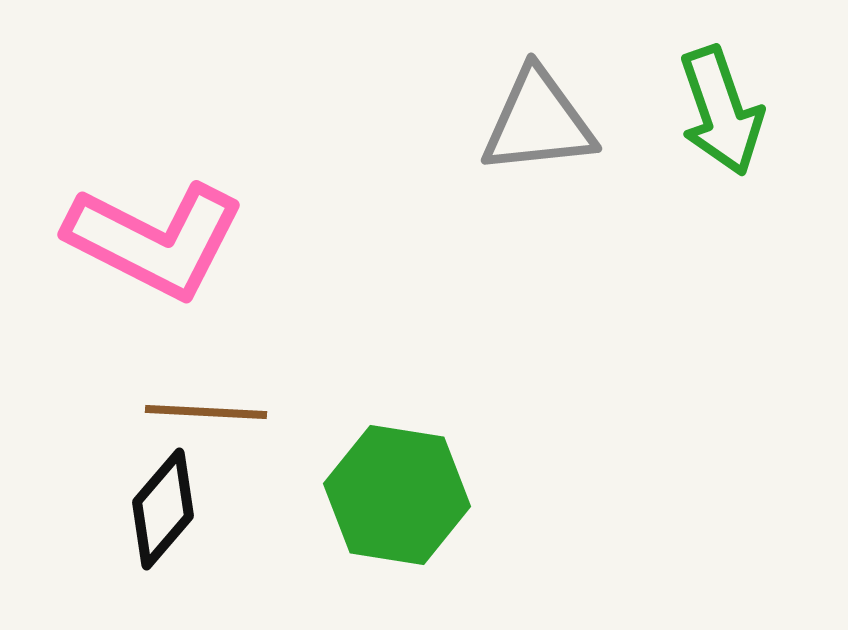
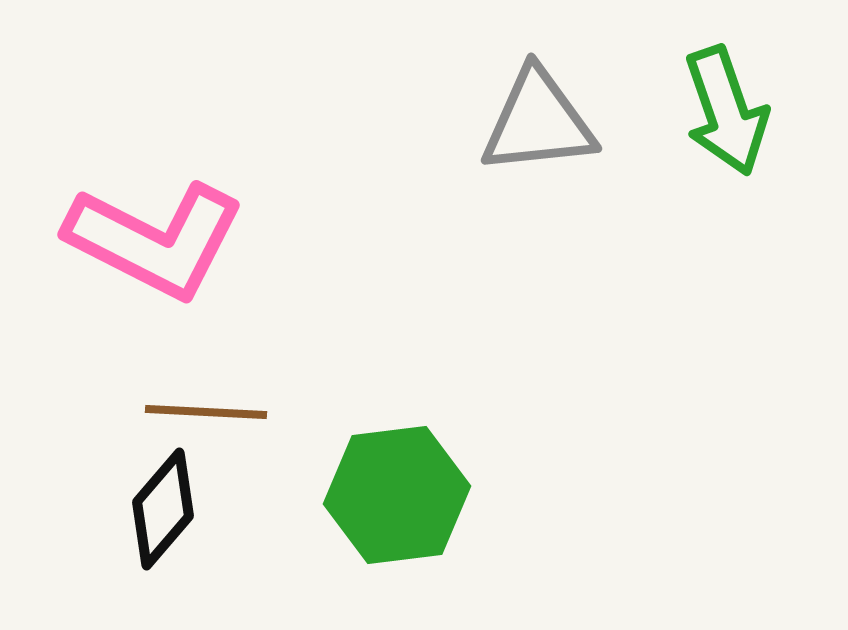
green arrow: moved 5 px right
green hexagon: rotated 16 degrees counterclockwise
